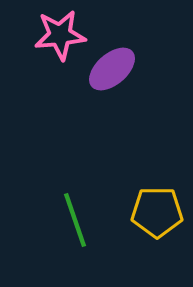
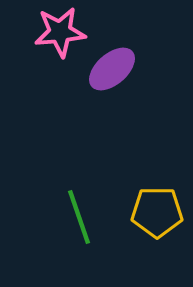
pink star: moved 3 px up
green line: moved 4 px right, 3 px up
